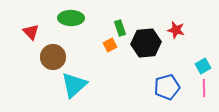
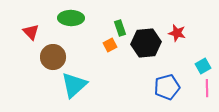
red star: moved 1 px right, 3 px down
pink line: moved 3 px right
